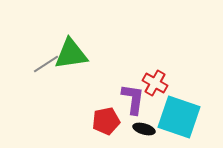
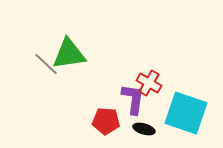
green triangle: moved 2 px left
gray line: rotated 76 degrees clockwise
red cross: moved 6 px left
cyan square: moved 7 px right, 4 px up
red pentagon: rotated 16 degrees clockwise
